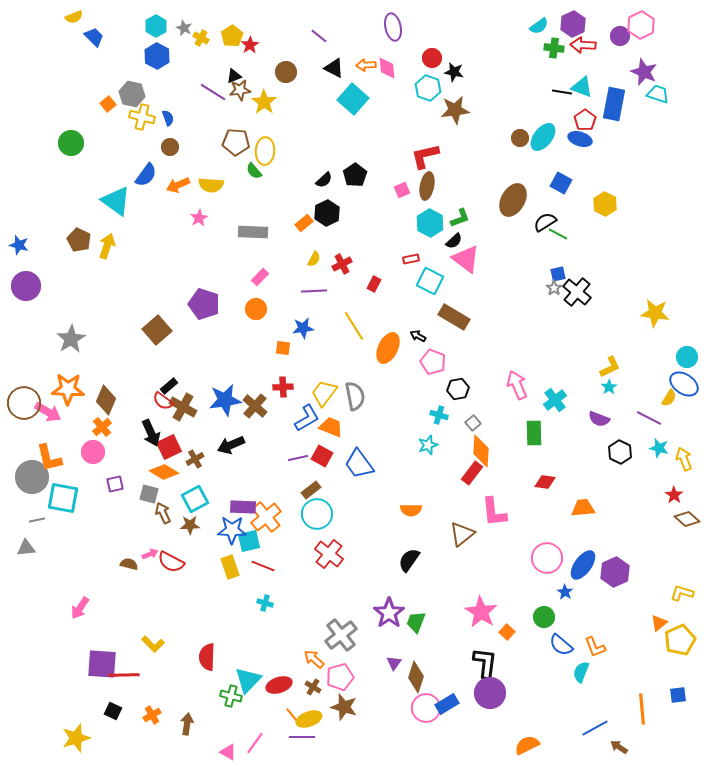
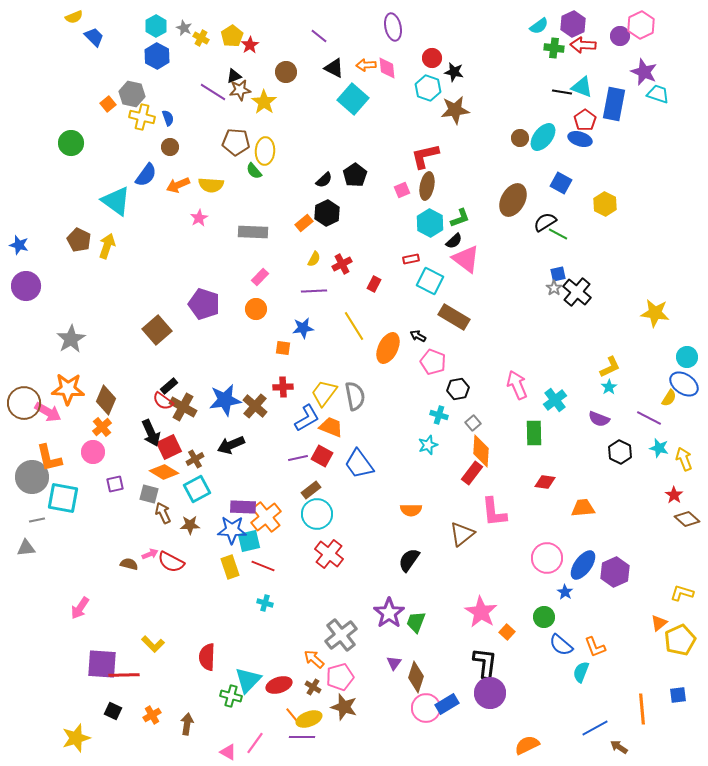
cyan square at (195, 499): moved 2 px right, 10 px up
